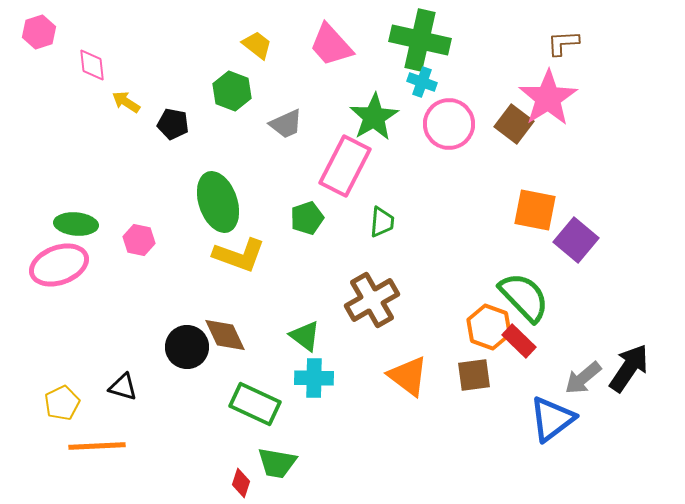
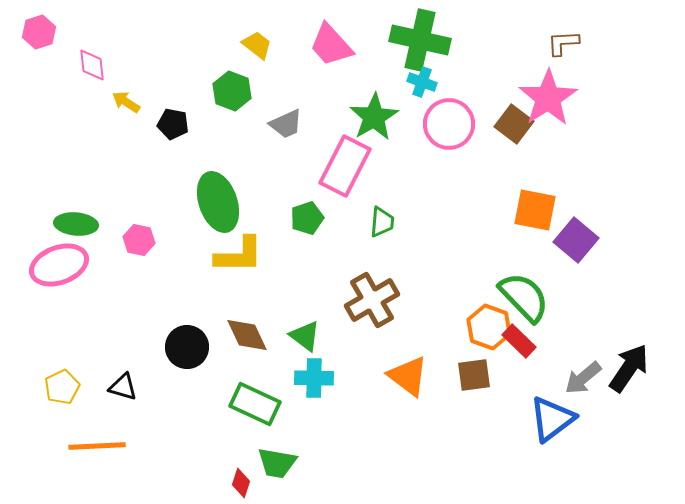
yellow L-shape at (239, 255): rotated 20 degrees counterclockwise
brown diamond at (225, 335): moved 22 px right
yellow pentagon at (62, 403): moved 16 px up
